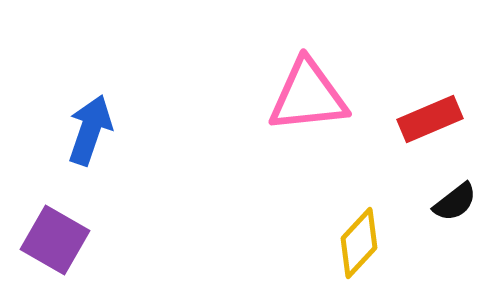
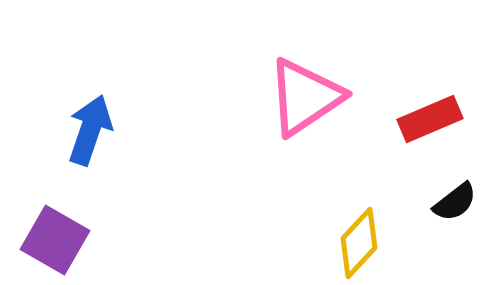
pink triangle: moved 3 px left, 1 px down; rotated 28 degrees counterclockwise
